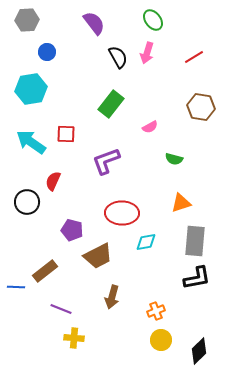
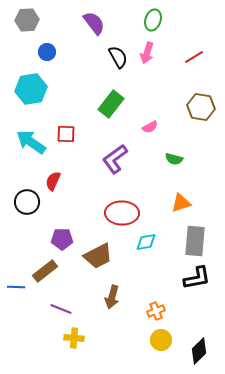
green ellipse: rotated 55 degrees clockwise
purple L-shape: moved 9 px right, 2 px up; rotated 16 degrees counterclockwise
purple pentagon: moved 10 px left, 9 px down; rotated 15 degrees counterclockwise
